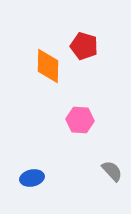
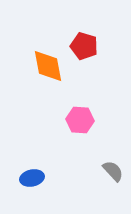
orange diamond: rotated 12 degrees counterclockwise
gray semicircle: moved 1 px right
